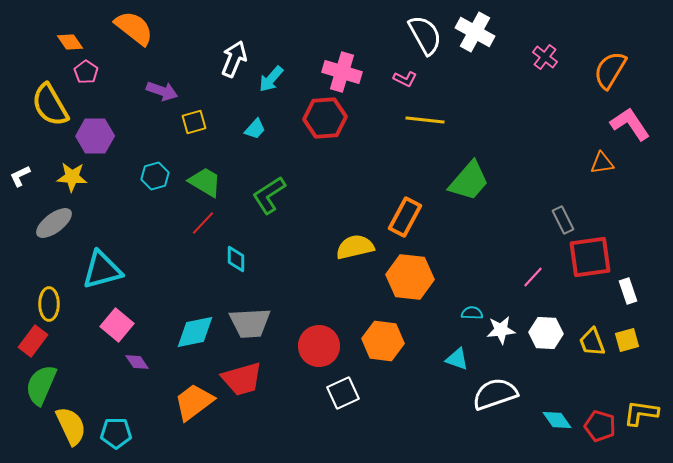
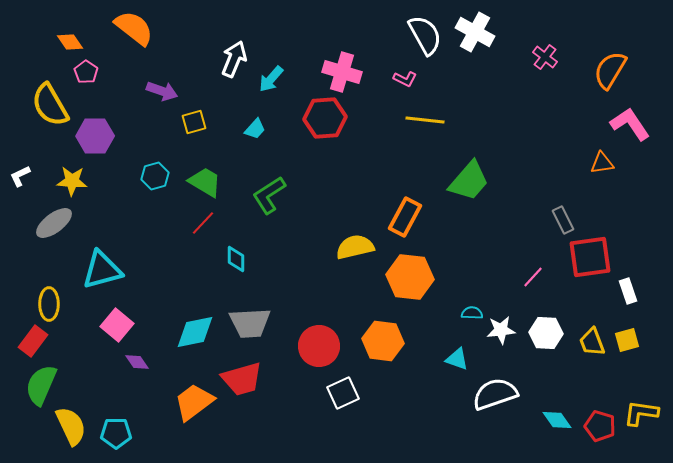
yellow star at (72, 177): moved 4 px down
